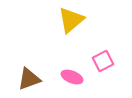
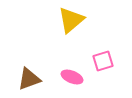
pink square: rotated 10 degrees clockwise
